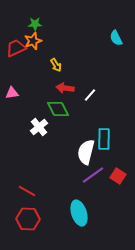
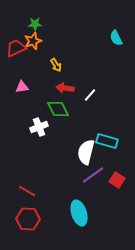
pink triangle: moved 10 px right, 6 px up
white cross: rotated 18 degrees clockwise
cyan rectangle: moved 3 px right, 2 px down; rotated 75 degrees counterclockwise
red square: moved 1 px left, 4 px down
